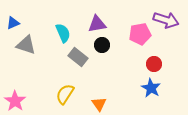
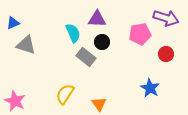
purple arrow: moved 2 px up
purple triangle: moved 5 px up; rotated 12 degrees clockwise
cyan semicircle: moved 10 px right
black circle: moved 3 px up
gray rectangle: moved 8 px right
red circle: moved 12 px right, 10 px up
blue star: moved 1 px left
pink star: rotated 10 degrees counterclockwise
